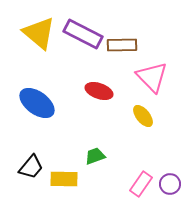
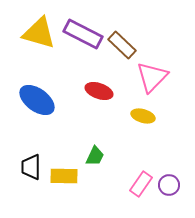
yellow triangle: rotated 24 degrees counterclockwise
brown rectangle: rotated 44 degrees clockwise
pink triangle: rotated 28 degrees clockwise
blue ellipse: moved 3 px up
yellow ellipse: rotated 35 degrees counterclockwise
green trapezoid: rotated 135 degrees clockwise
black trapezoid: rotated 140 degrees clockwise
yellow rectangle: moved 3 px up
purple circle: moved 1 px left, 1 px down
